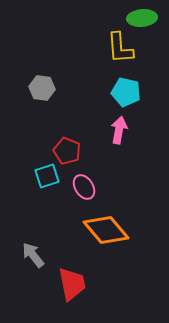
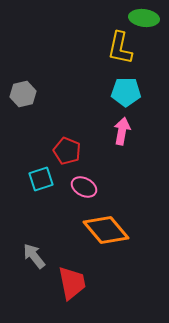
green ellipse: moved 2 px right; rotated 12 degrees clockwise
yellow L-shape: rotated 16 degrees clockwise
gray hexagon: moved 19 px left, 6 px down; rotated 20 degrees counterclockwise
cyan pentagon: rotated 12 degrees counterclockwise
pink arrow: moved 3 px right, 1 px down
cyan square: moved 6 px left, 3 px down
pink ellipse: rotated 30 degrees counterclockwise
gray arrow: moved 1 px right, 1 px down
red trapezoid: moved 1 px up
